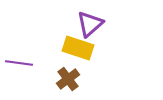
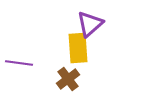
yellow rectangle: rotated 68 degrees clockwise
